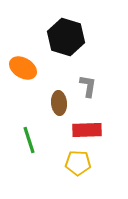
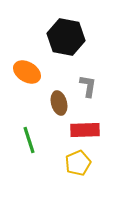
black hexagon: rotated 6 degrees counterclockwise
orange ellipse: moved 4 px right, 4 px down
brown ellipse: rotated 10 degrees counterclockwise
red rectangle: moved 2 px left
yellow pentagon: rotated 25 degrees counterclockwise
